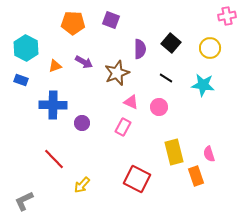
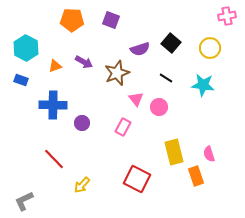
orange pentagon: moved 1 px left, 3 px up
purple semicircle: rotated 72 degrees clockwise
pink triangle: moved 5 px right, 3 px up; rotated 28 degrees clockwise
